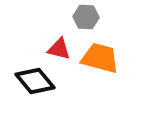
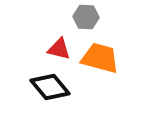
black diamond: moved 15 px right, 6 px down
